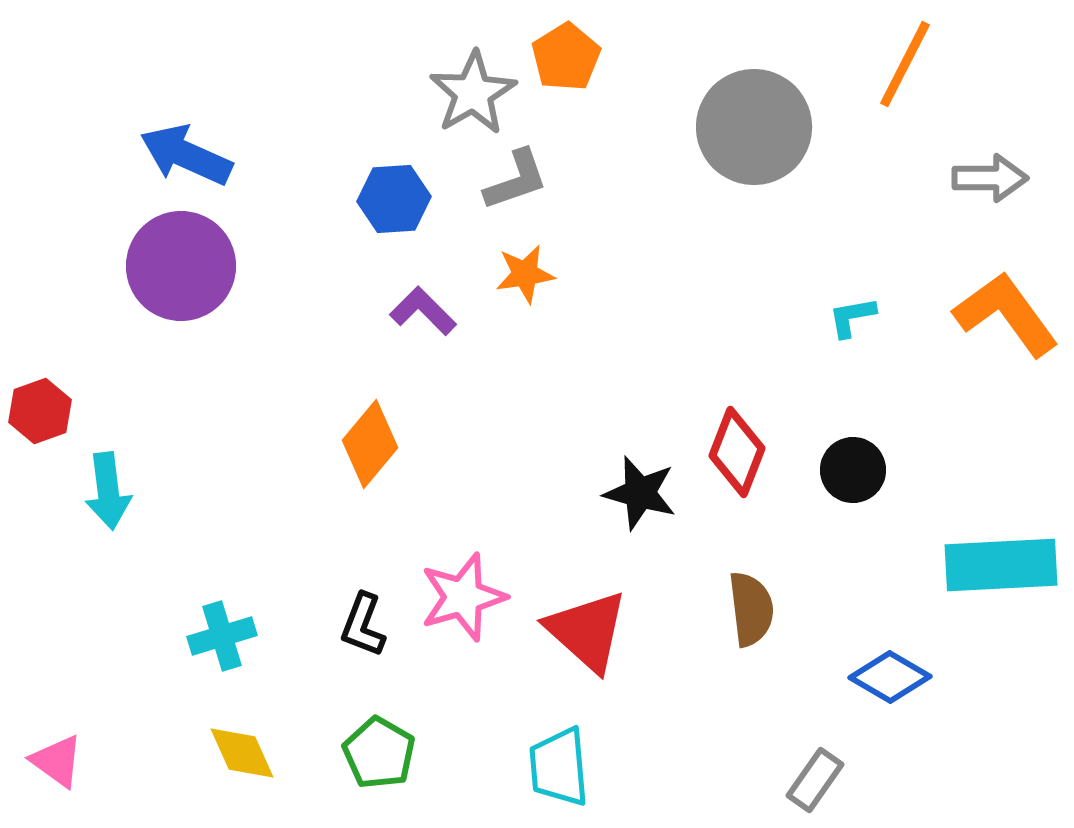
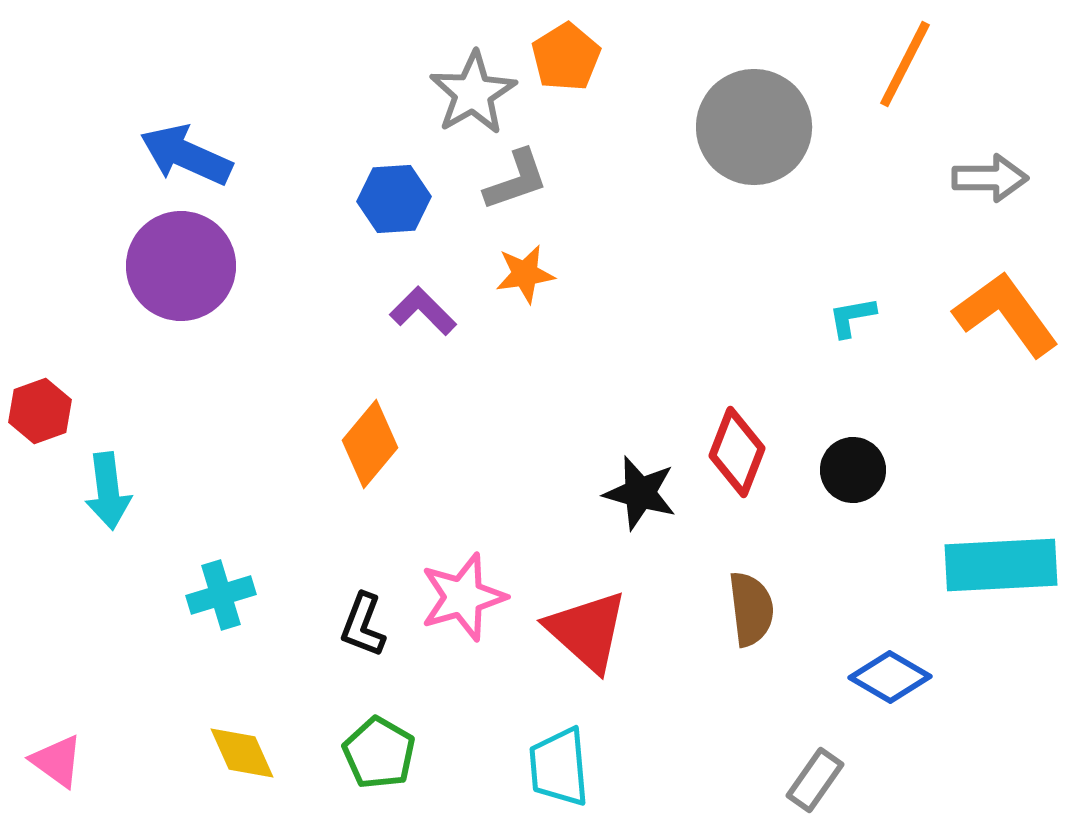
cyan cross: moved 1 px left, 41 px up
